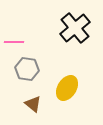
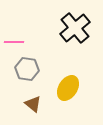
yellow ellipse: moved 1 px right
